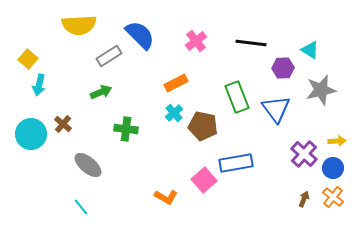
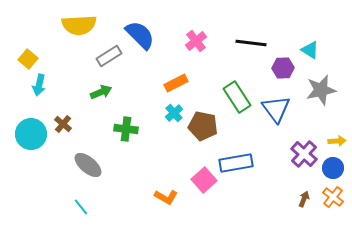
green rectangle: rotated 12 degrees counterclockwise
